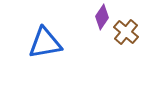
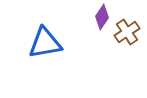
brown cross: moved 1 px right; rotated 15 degrees clockwise
